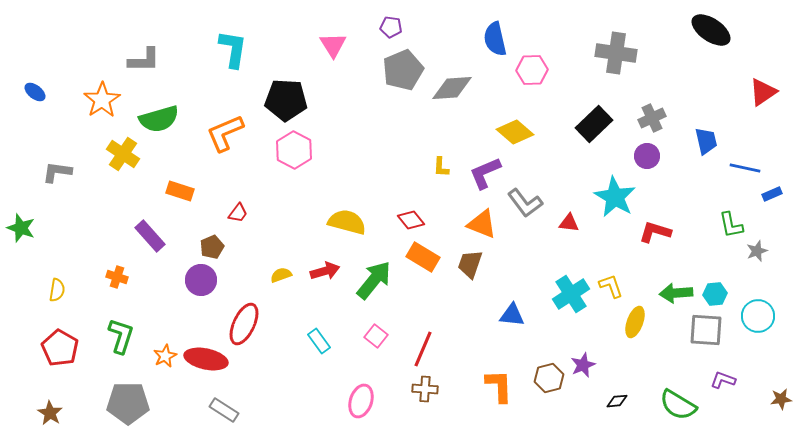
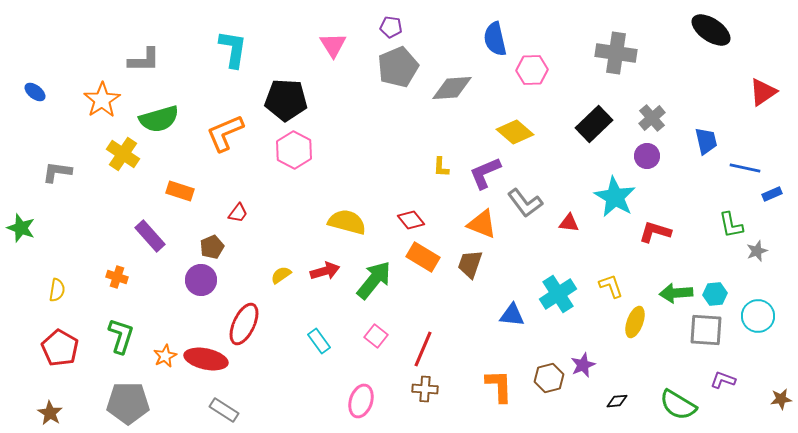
gray pentagon at (403, 70): moved 5 px left, 3 px up
gray cross at (652, 118): rotated 16 degrees counterclockwise
yellow semicircle at (281, 275): rotated 15 degrees counterclockwise
cyan cross at (571, 294): moved 13 px left
